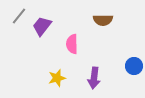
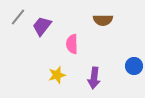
gray line: moved 1 px left, 1 px down
yellow star: moved 3 px up
